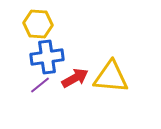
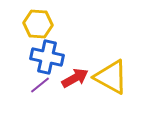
blue cross: rotated 20 degrees clockwise
yellow triangle: rotated 24 degrees clockwise
